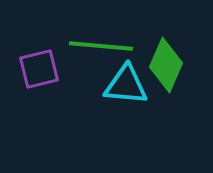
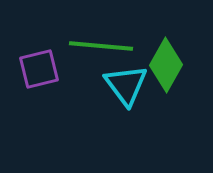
green diamond: rotated 6 degrees clockwise
cyan triangle: rotated 48 degrees clockwise
